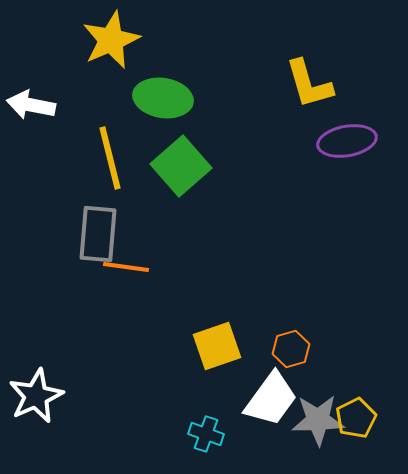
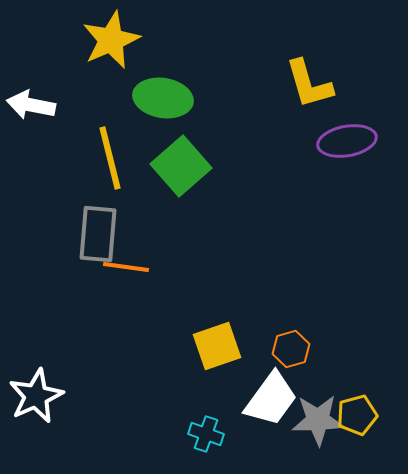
yellow pentagon: moved 1 px right, 3 px up; rotated 12 degrees clockwise
